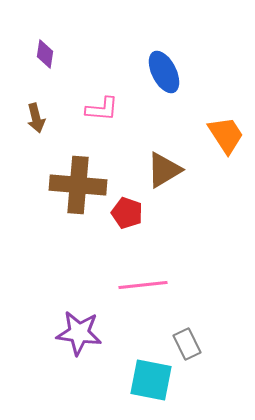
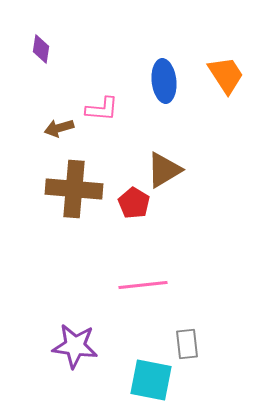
purple diamond: moved 4 px left, 5 px up
blue ellipse: moved 9 px down; rotated 21 degrees clockwise
brown arrow: moved 23 px right, 10 px down; rotated 88 degrees clockwise
orange trapezoid: moved 60 px up
brown cross: moved 4 px left, 4 px down
red pentagon: moved 7 px right, 10 px up; rotated 12 degrees clockwise
purple star: moved 4 px left, 13 px down
gray rectangle: rotated 20 degrees clockwise
